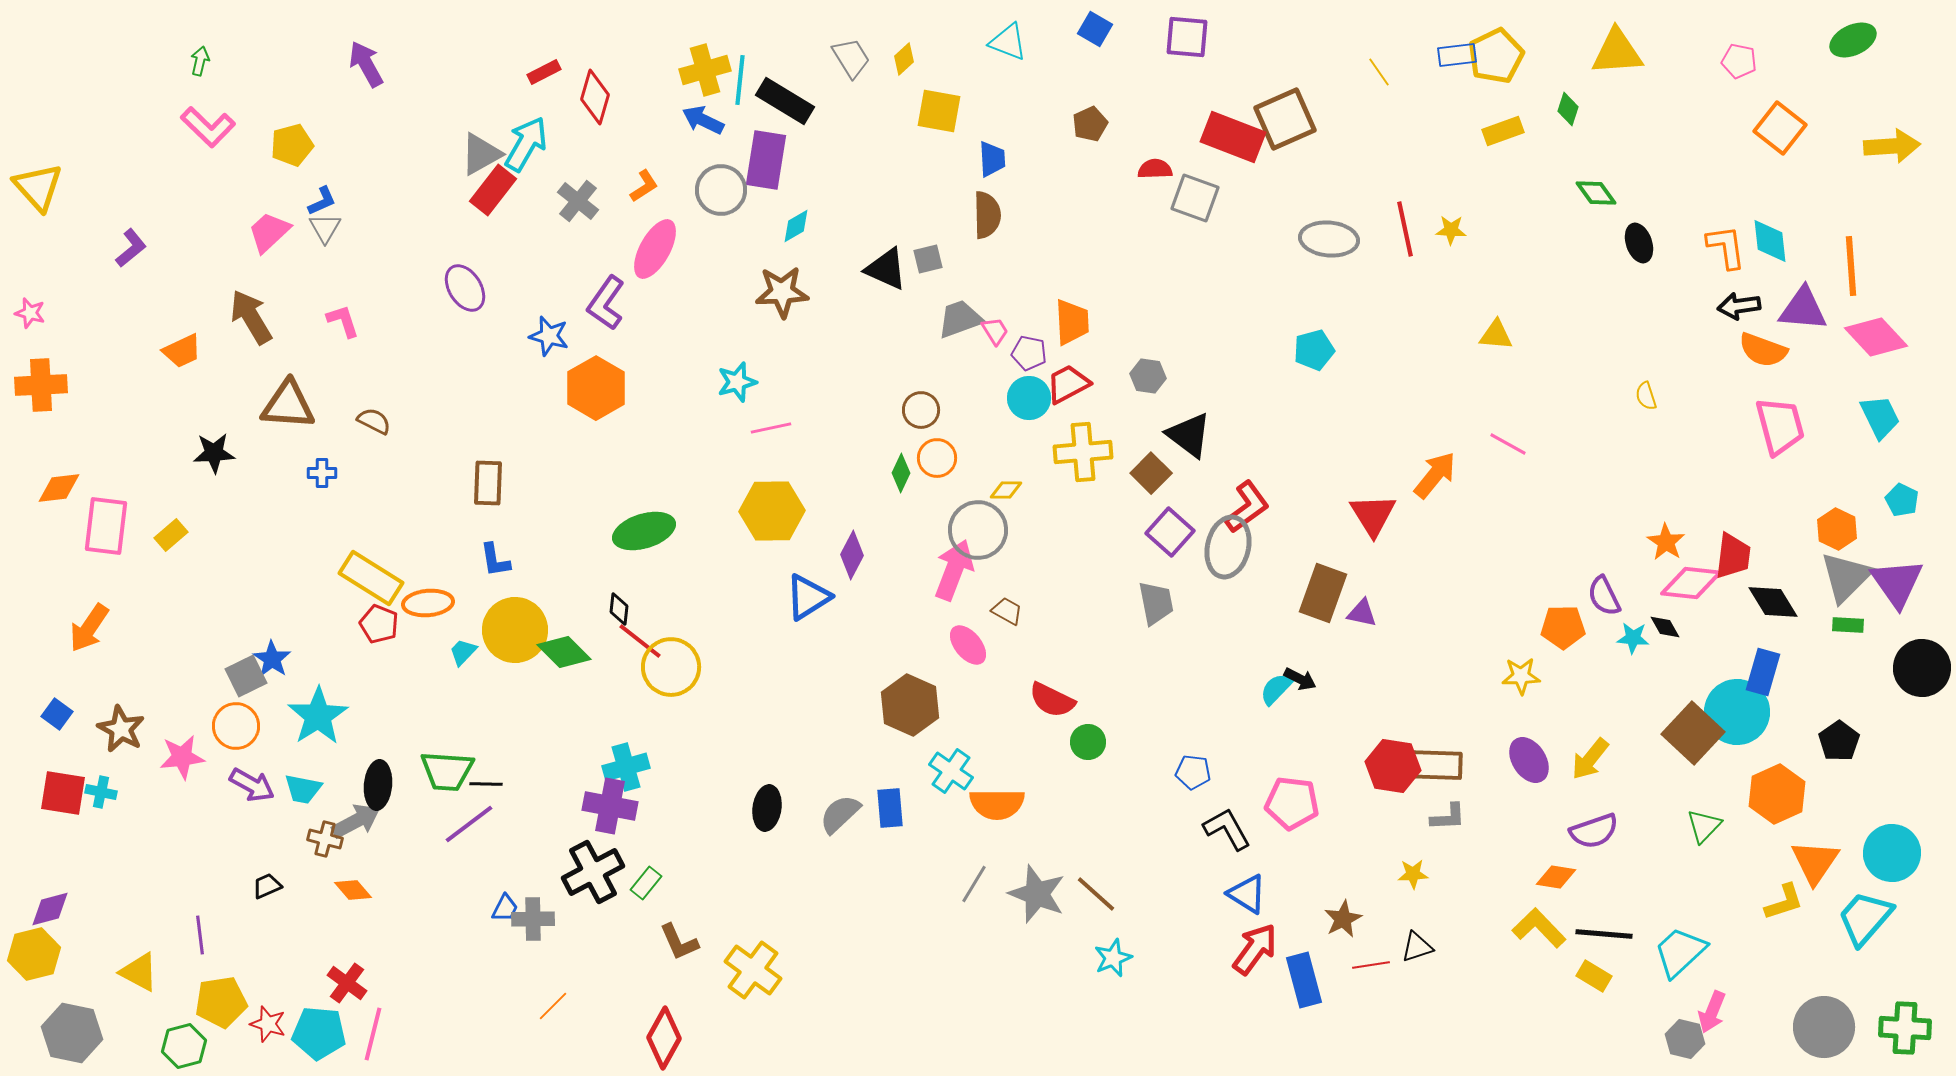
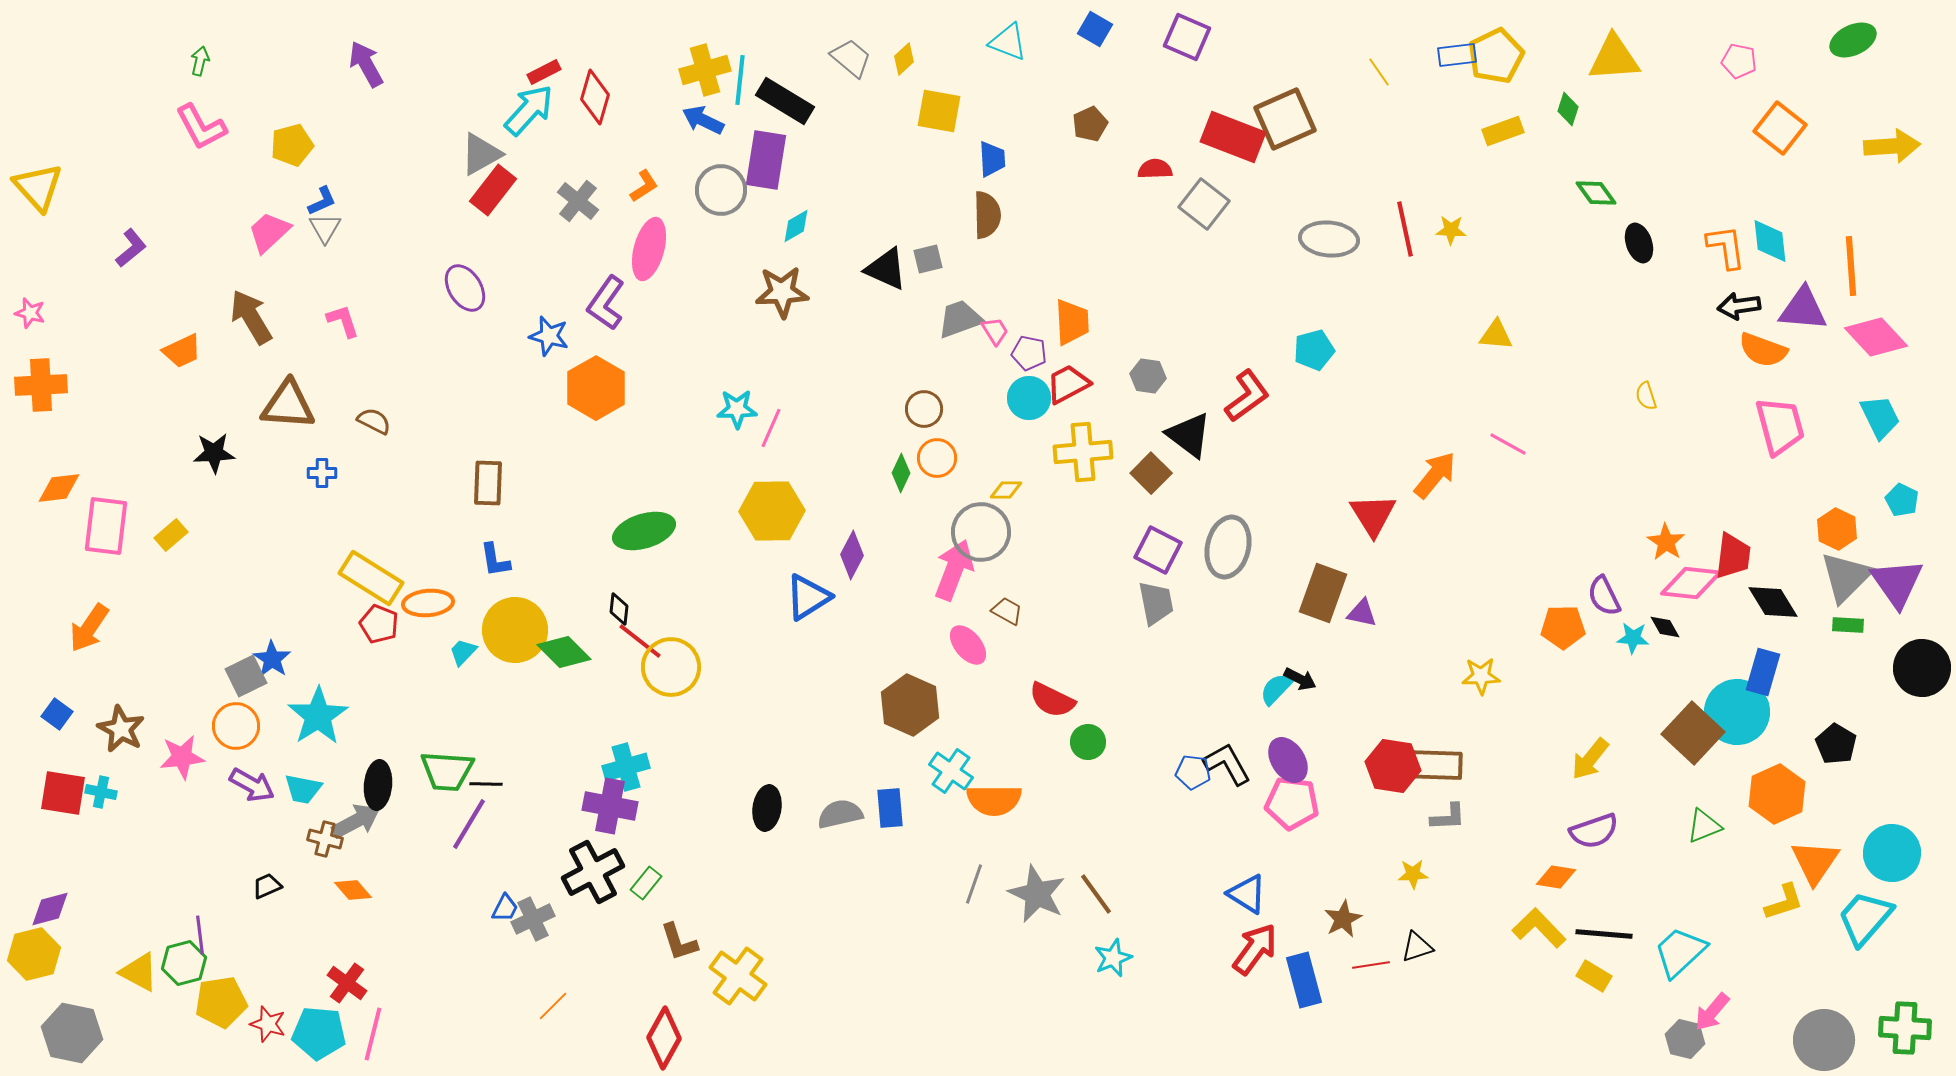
purple square at (1187, 37): rotated 18 degrees clockwise
yellow triangle at (1617, 52): moved 3 px left, 6 px down
gray trapezoid at (851, 58): rotated 18 degrees counterclockwise
pink L-shape at (208, 127): moved 7 px left; rotated 18 degrees clockwise
cyan arrow at (526, 144): moved 3 px right, 34 px up; rotated 12 degrees clockwise
gray square at (1195, 198): moved 9 px right, 6 px down; rotated 18 degrees clockwise
pink ellipse at (655, 249): moved 6 px left; rotated 14 degrees counterclockwise
cyan star at (737, 382): moved 27 px down; rotated 15 degrees clockwise
brown circle at (921, 410): moved 3 px right, 1 px up
pink line at (771, 428): rotated 54 degrees counterclockwise
red L-shape at (1247, 507): moved 111 px up
gray circle at (978, 530): moved 3 px right, 2 px down
purple square at (1170, 532): moved 12 px left, 18 px down; rotated 15 degrees counterclockwise
yellow star at (1521, 676): moved 40 px left
black pentagon at (1839, 741): moved 3 px left, 3 px down; rotated 6 degrees counterclockwise
purple ellipse at (1529, 760): moved 241 px left
orange semicircle at (997, 804): moved 3 px left, 4 px up
gray semicircle at (840, 814): rotated 30 degrees clockwise
purple line at (469, 824): rotated 22 degrees counterclockwise
green triangle at (1704, 826): rotated 24 degrees clockwise
black L-shape at (1227, 829): moved 65 px up
gray line at (974, 884): rotated 12 degrees counterclockwise
gray star at (1037, 894): rotated 4 degrees clockwise
brown line at (1096, 894): rotated 12 degrees clockwise
gray cross at (533, 919): rotated 24 degrees counterclockwise
brown L-shape at (679, 942): rotated 6 degrees clockwise
yellow cross at (753, 970): moved 15 px left, 6 px down
pink arrow at (1712, 1012): rotated 18 degrees clockwise
gray circle at (1824, 1027): moved 13 px down
green hexagon at (184, 1046): moved 83 px up
